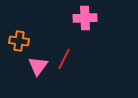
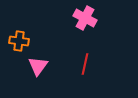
pink cross: rotated 30 degrees clockwise
red line: moved 21 px right, 5 px down; rotated 15 degrees counterclockwise
